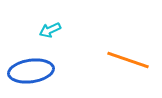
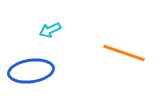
orange line: moved 4 px left, 7 px up
